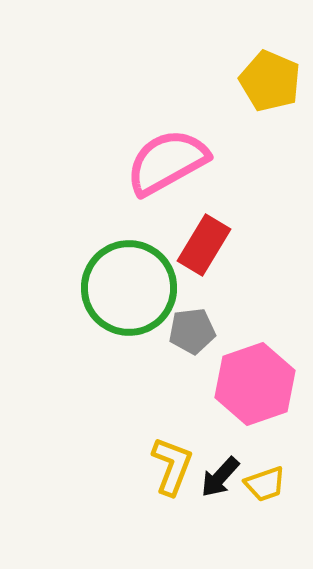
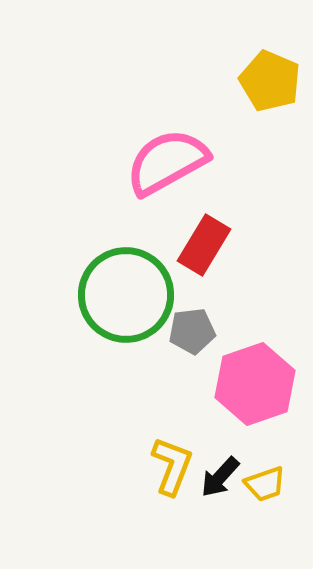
green circle: moved 3 px left, 7 px down
